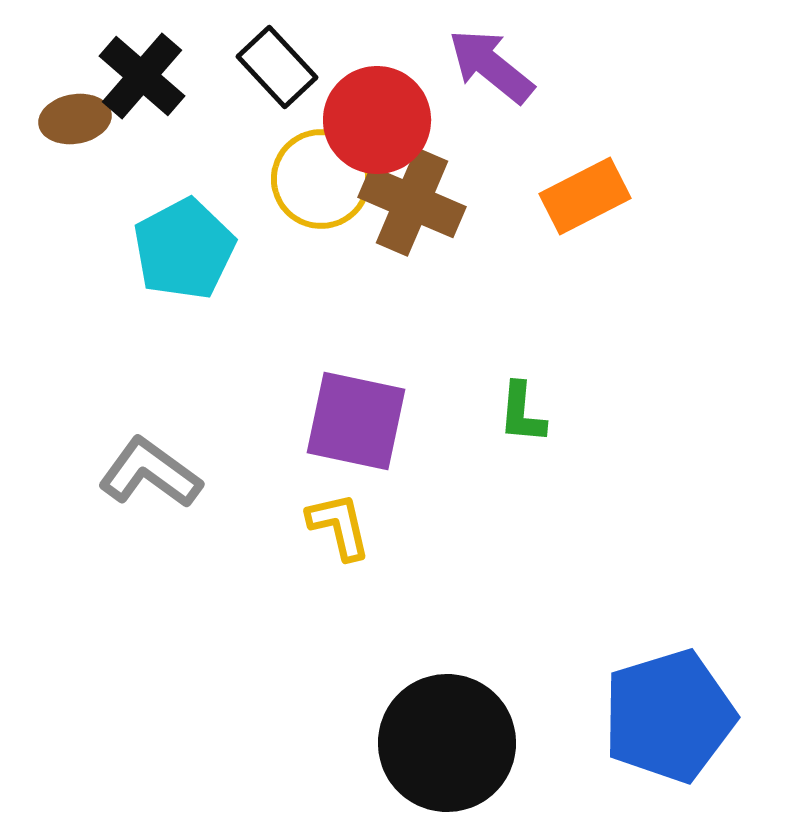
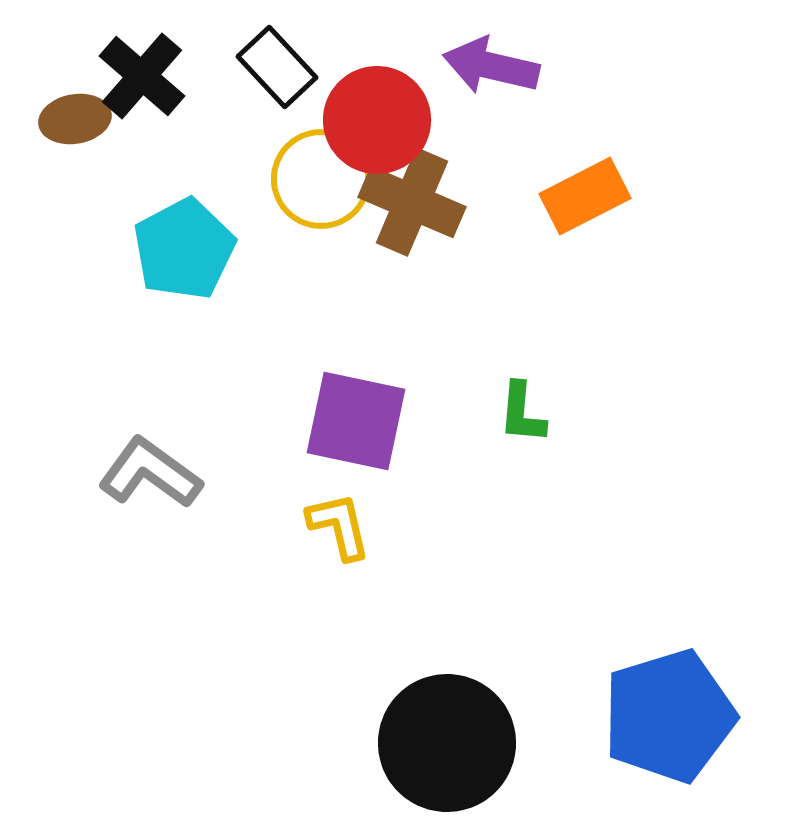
purple arrow: rotated 26 degrees counterclockwise
